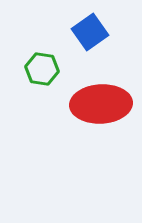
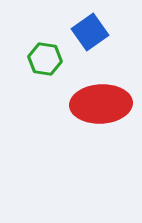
green hexagon: moved 3 px right, 10 px up
